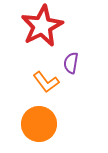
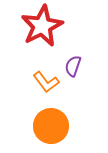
purple semicircle: moved 2 px right, 3 px down; rotated 10 degrees clockwise
orange circle: moved 12 px right, 2 px down
